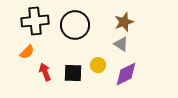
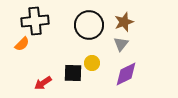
black circle: moved 14 px right
gray triangle: rotated 35 degrees clockwise
orange semicircle: moved 5 px left, 8 px up
yellow circle: moved 6 px left, 2 px up
red arrow: moved 2 px left, 11 px down; rotated 102 degrees counterclockwise
